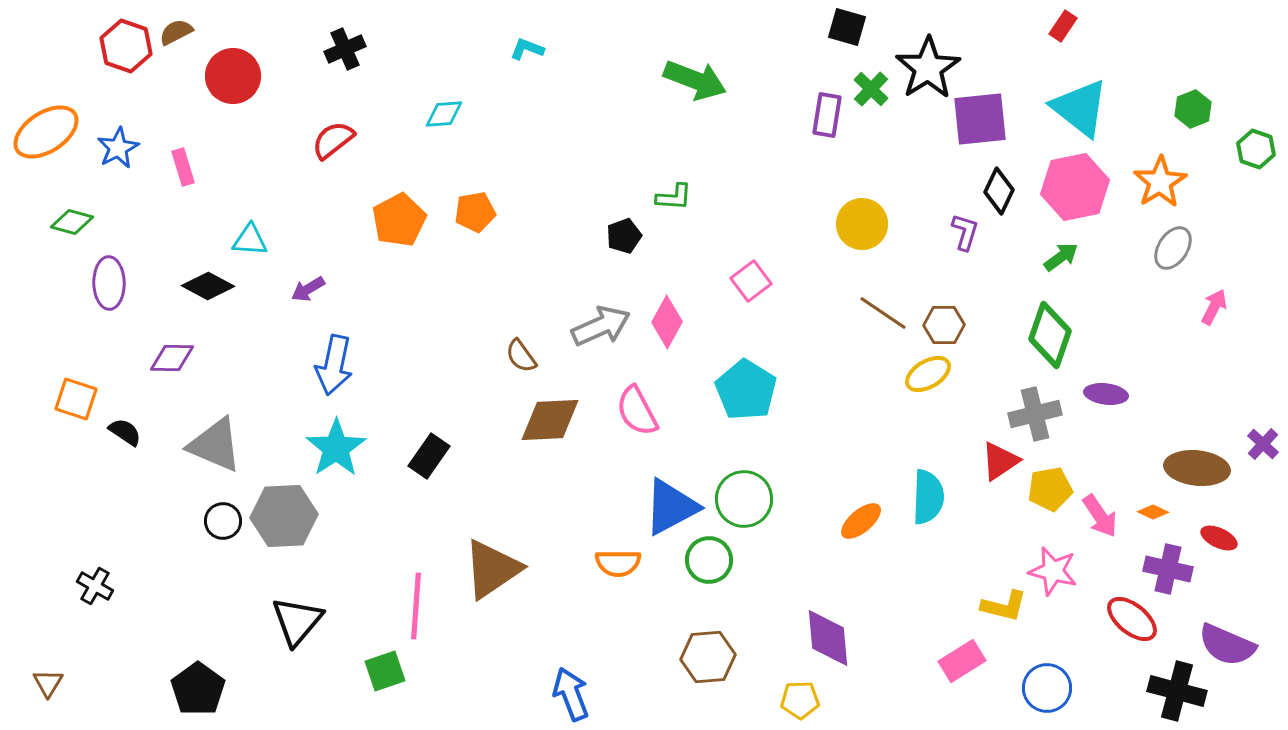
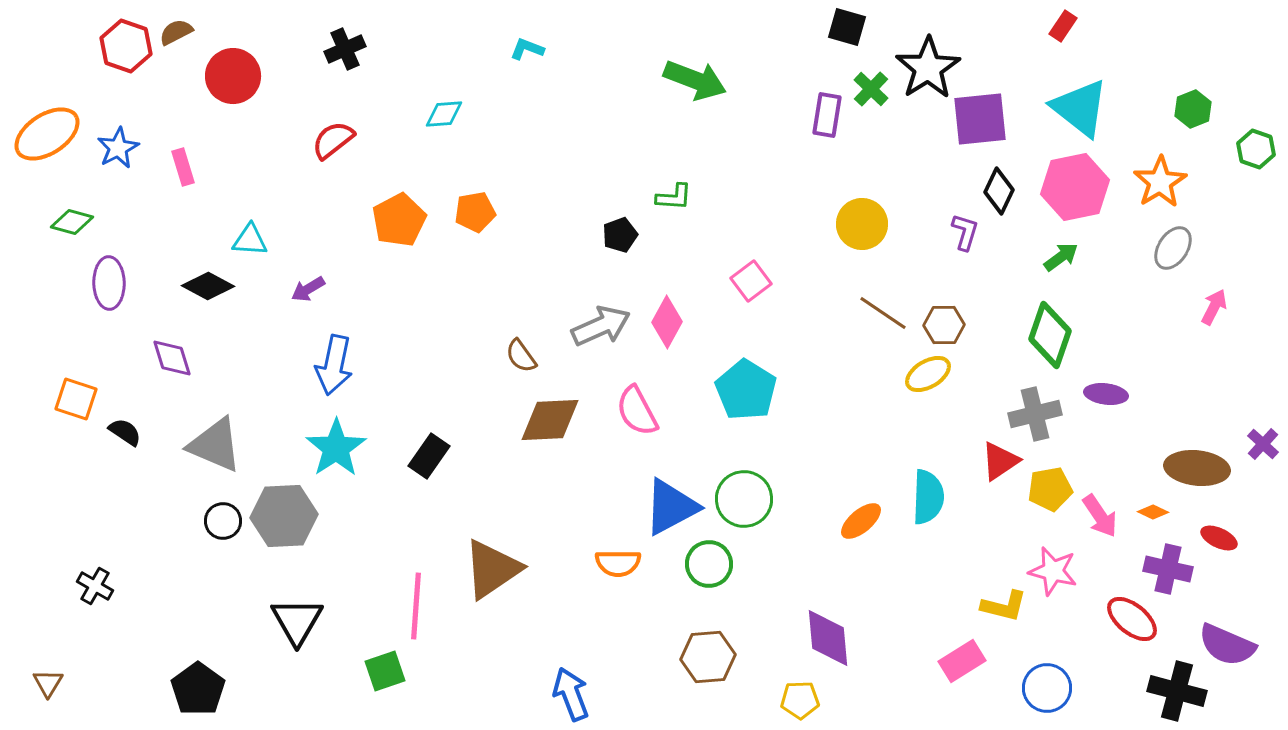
orange ellipse at (46, 132): moved 1 px right, 2 px down
black pentagon at (624, 236): moved 4 px left, 1 px up
purple diamond at (172, 358): rotated 72 degrees clockwise
green circle at (709, 560): moved 4 px down
black triangle at (297, 621): rotated 10 degrees counterclockwise
